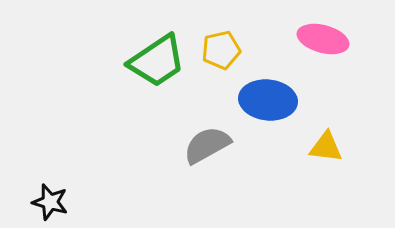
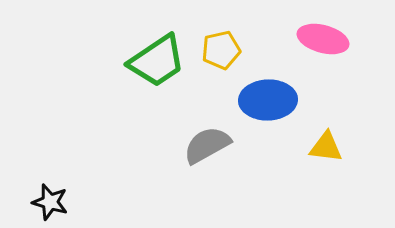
blue ellipse: rotated 8 degrees counterclockwise
